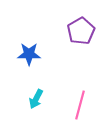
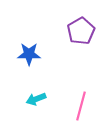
cyan arrow: rotated 42 degrees clockwise
pink line: moved 1 px right, 1 px down
